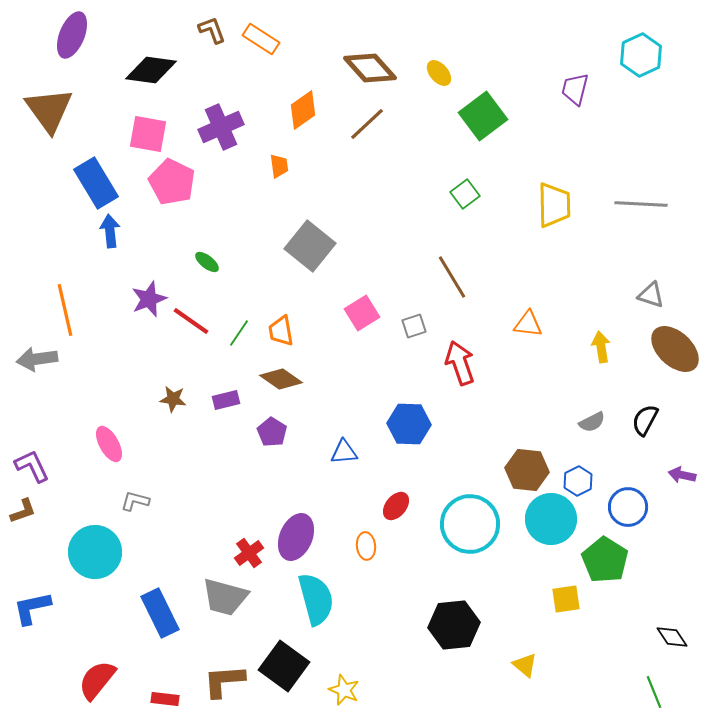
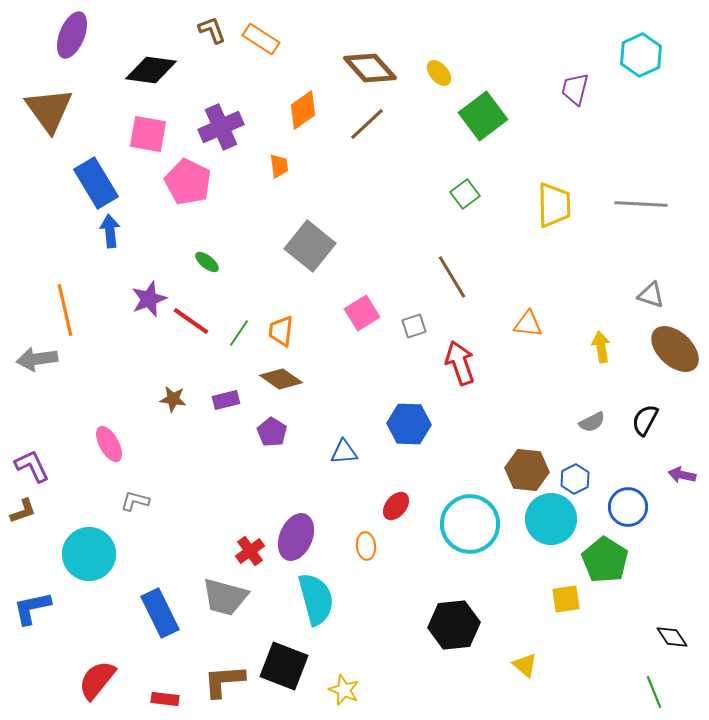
pink pentagon at (172, 182): moved 16 px right
orange trapezoid at (281, 331): rotated 16 degrees clockwise
blue hexagon at (578, 481): moved 3 px left, 2 px up
cyan circle at (95, 552): moved 6 px left, 2 px down
red cross at (249, 553): moved 1 px right, 2 px up
black square at (284, 666): rotated 15 degrees counterclockwise
